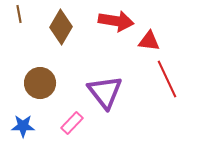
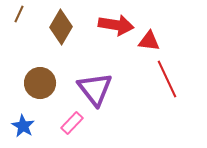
brown line: rotated 36 degrees clockwise
red arrow: moved 4 px down
purple triangle: moved 10 px left, 3 px up
blue star: rotated 30 degrees clockwise
